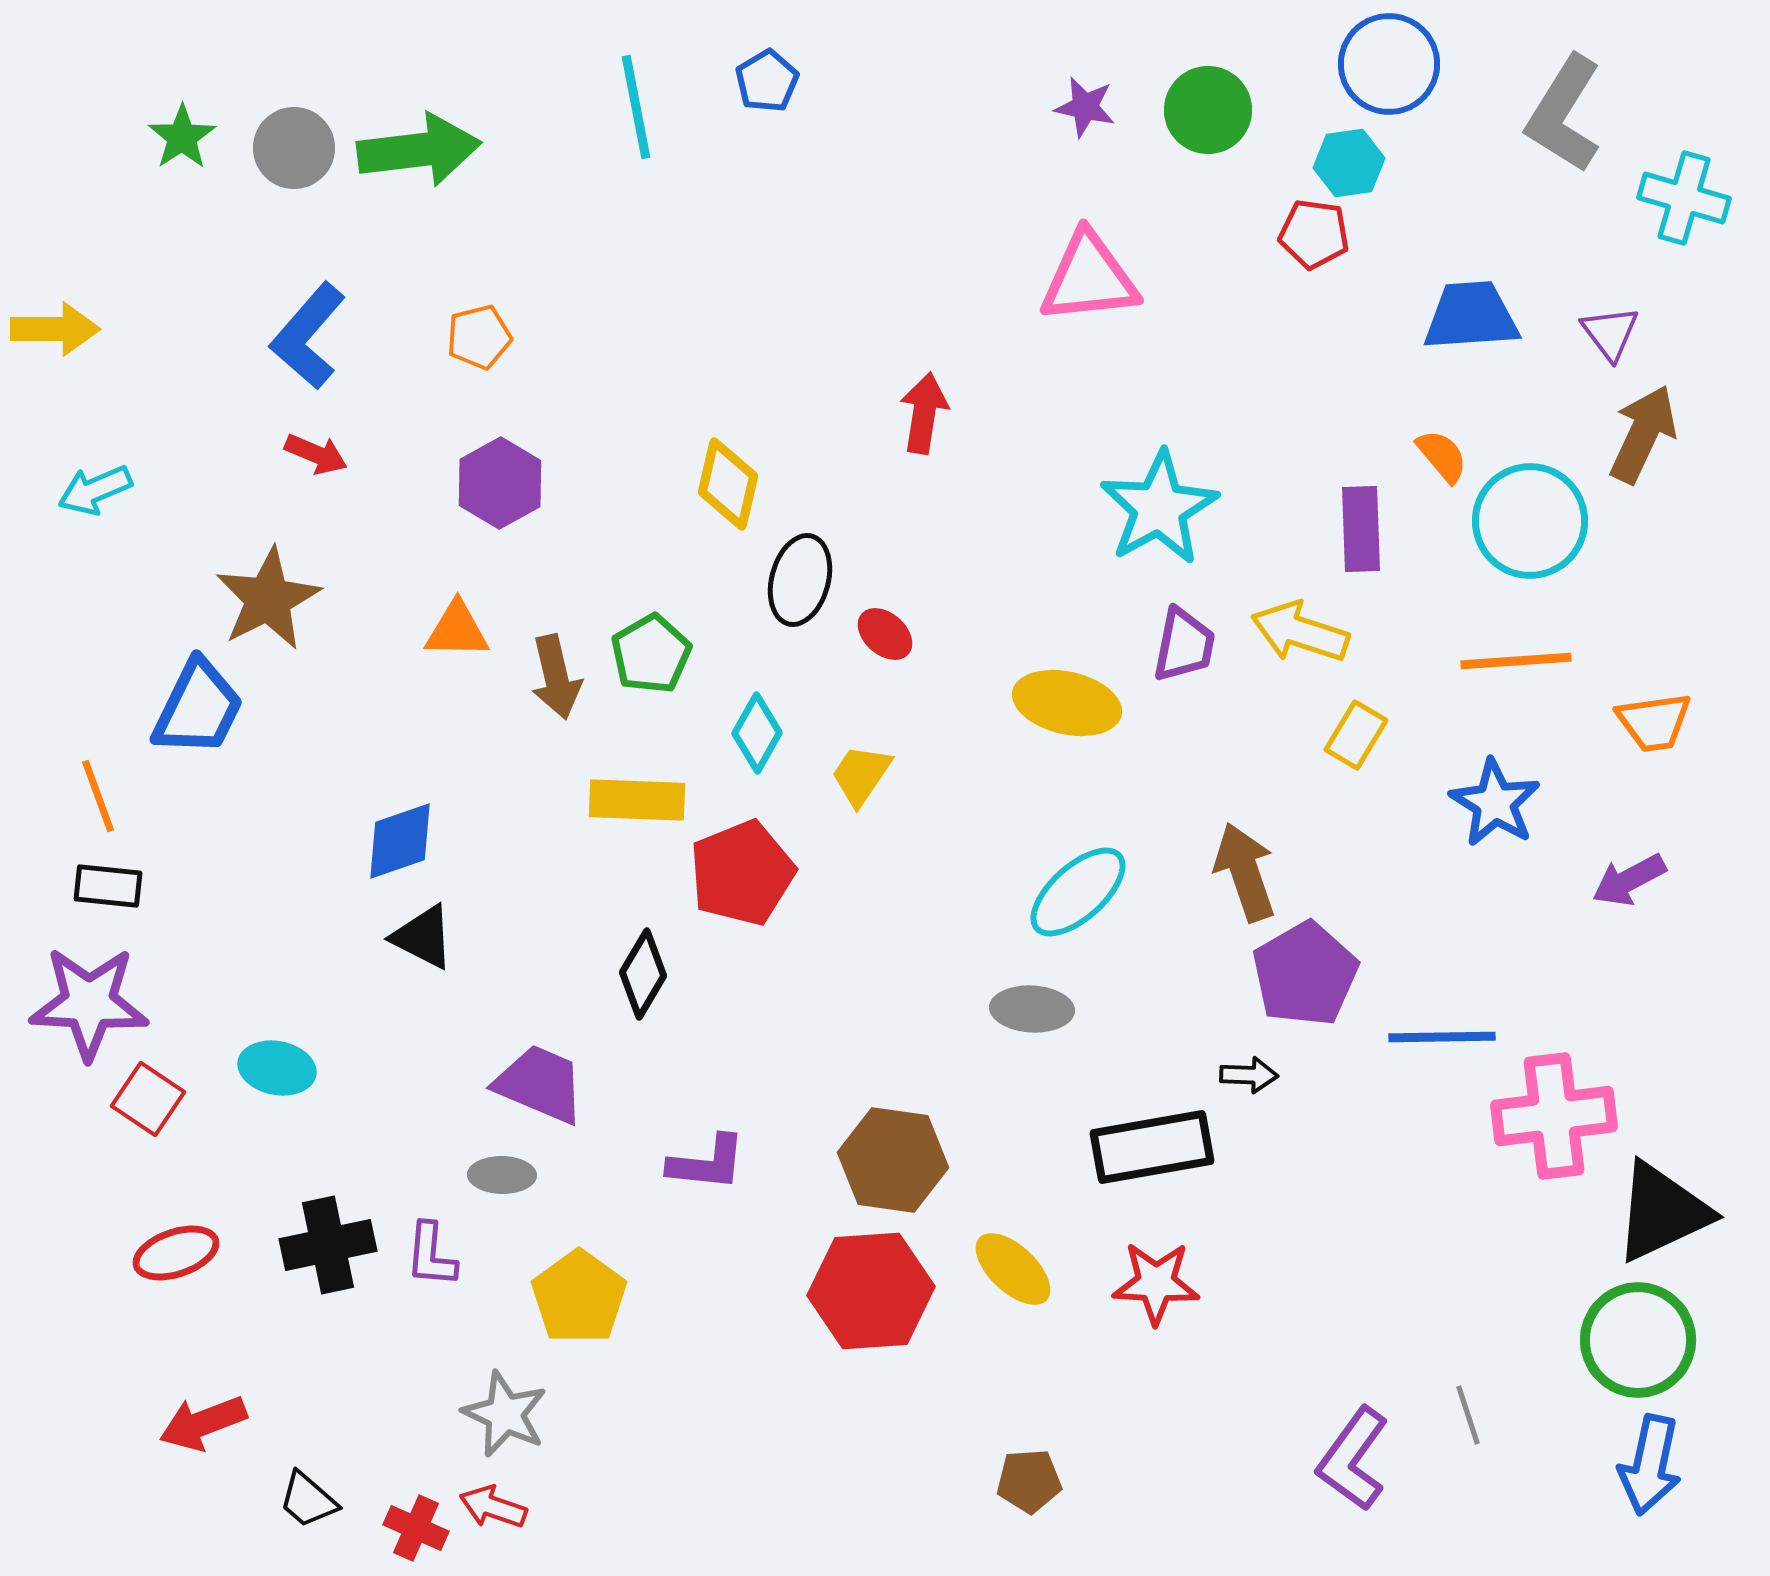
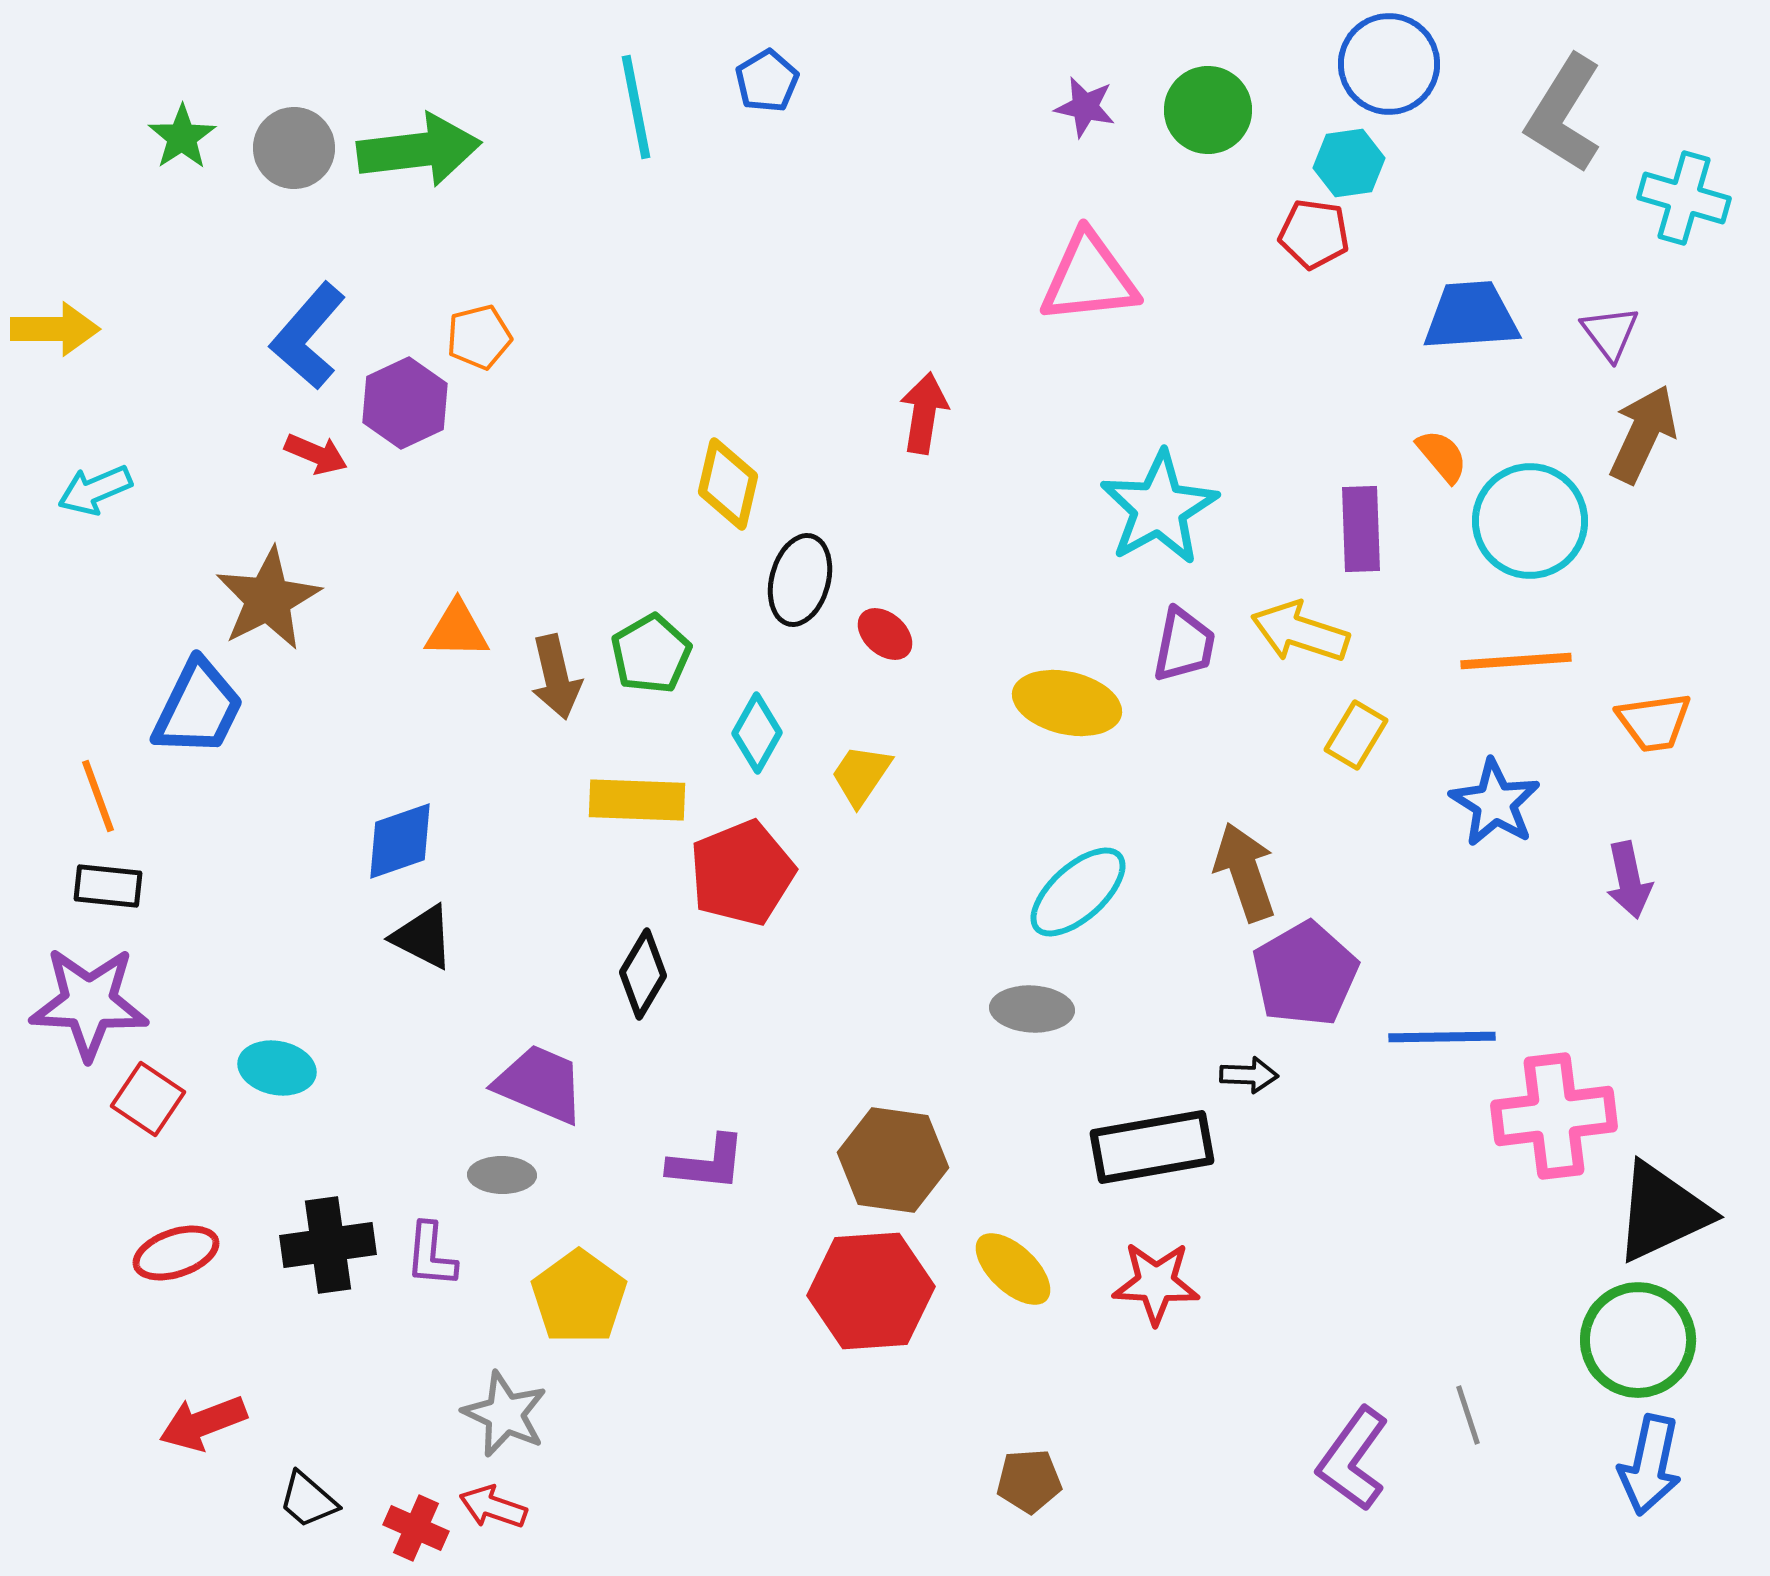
purple hexagon at (500, 483): moved 95 px left, 80 px up; rotated 4 degrees clockwise
purple arrow at (1629, 880): rotated 74 degrees counterclockwise
black cross at (328, 1245): rotated 4 degrees clockwise
